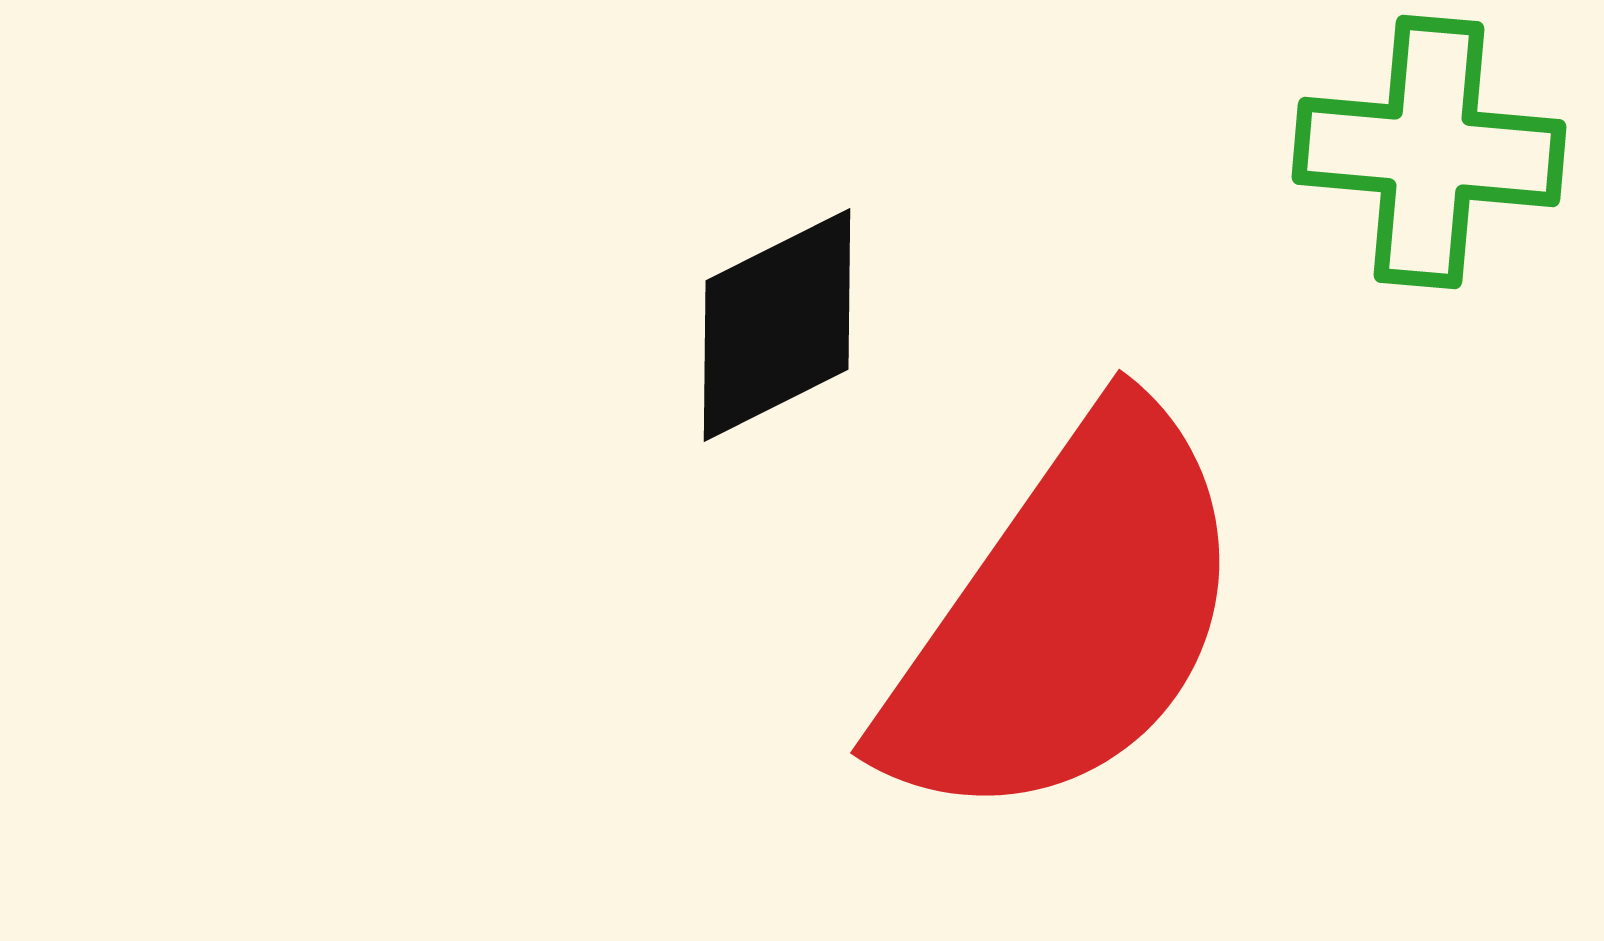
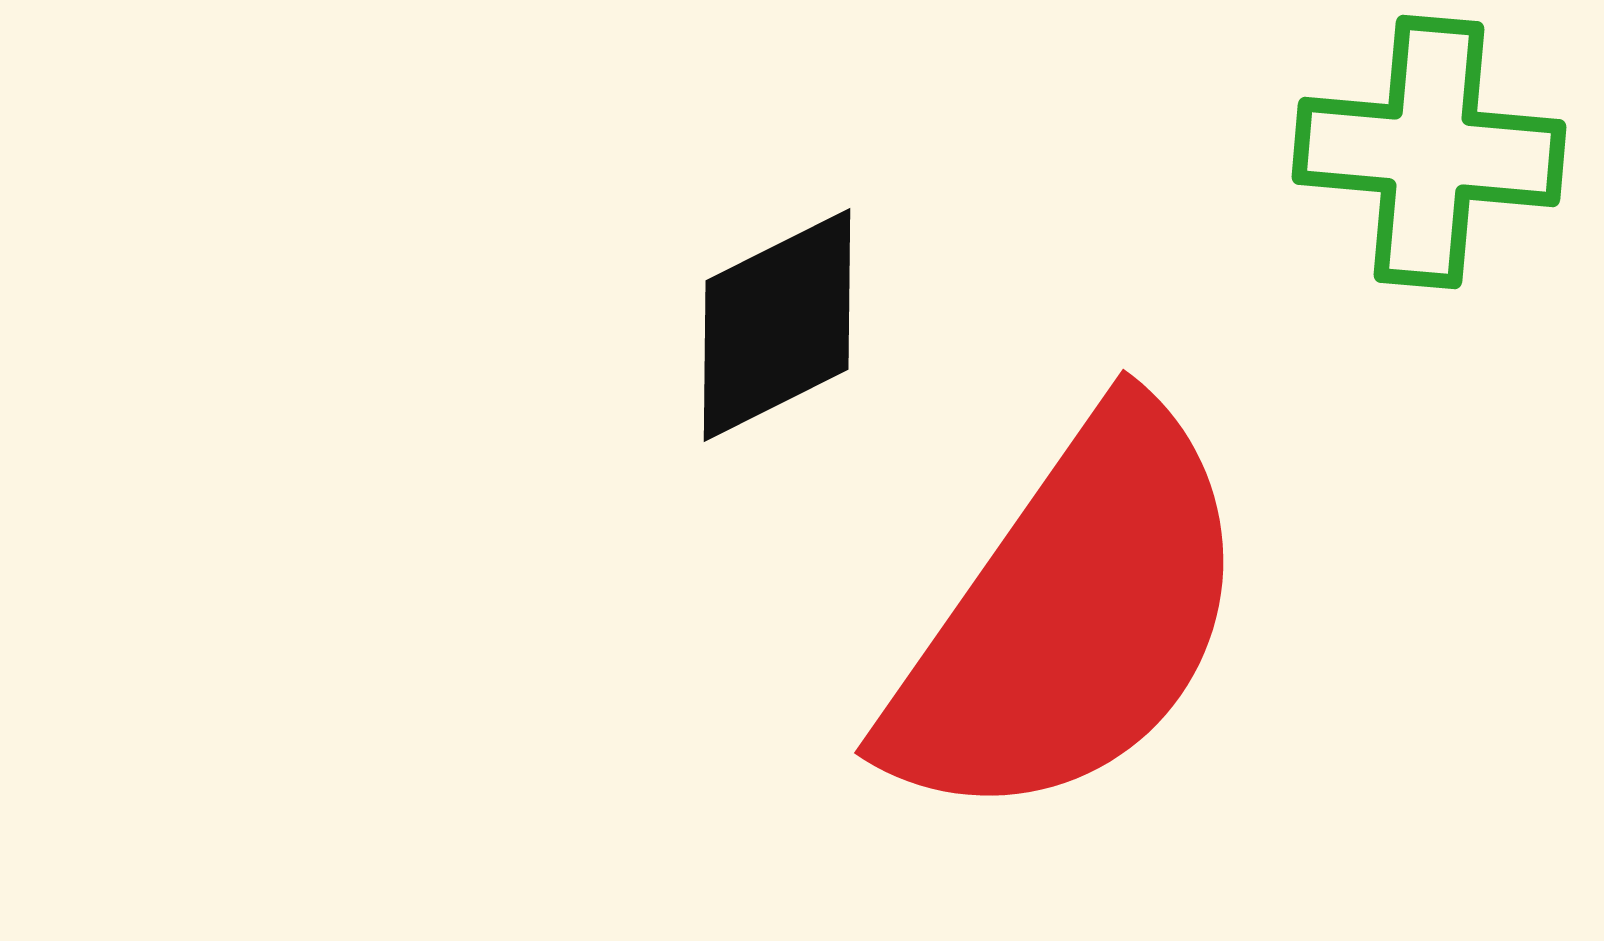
red semicircle: moved 4 px right
